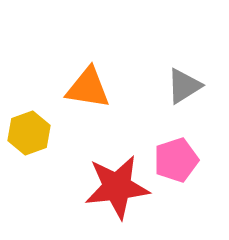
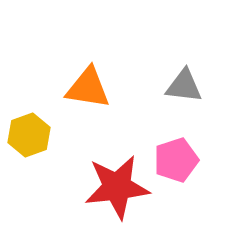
gray triangle: rotated 39 degrees clockwise
yellow hexagon: moved 2 px down
